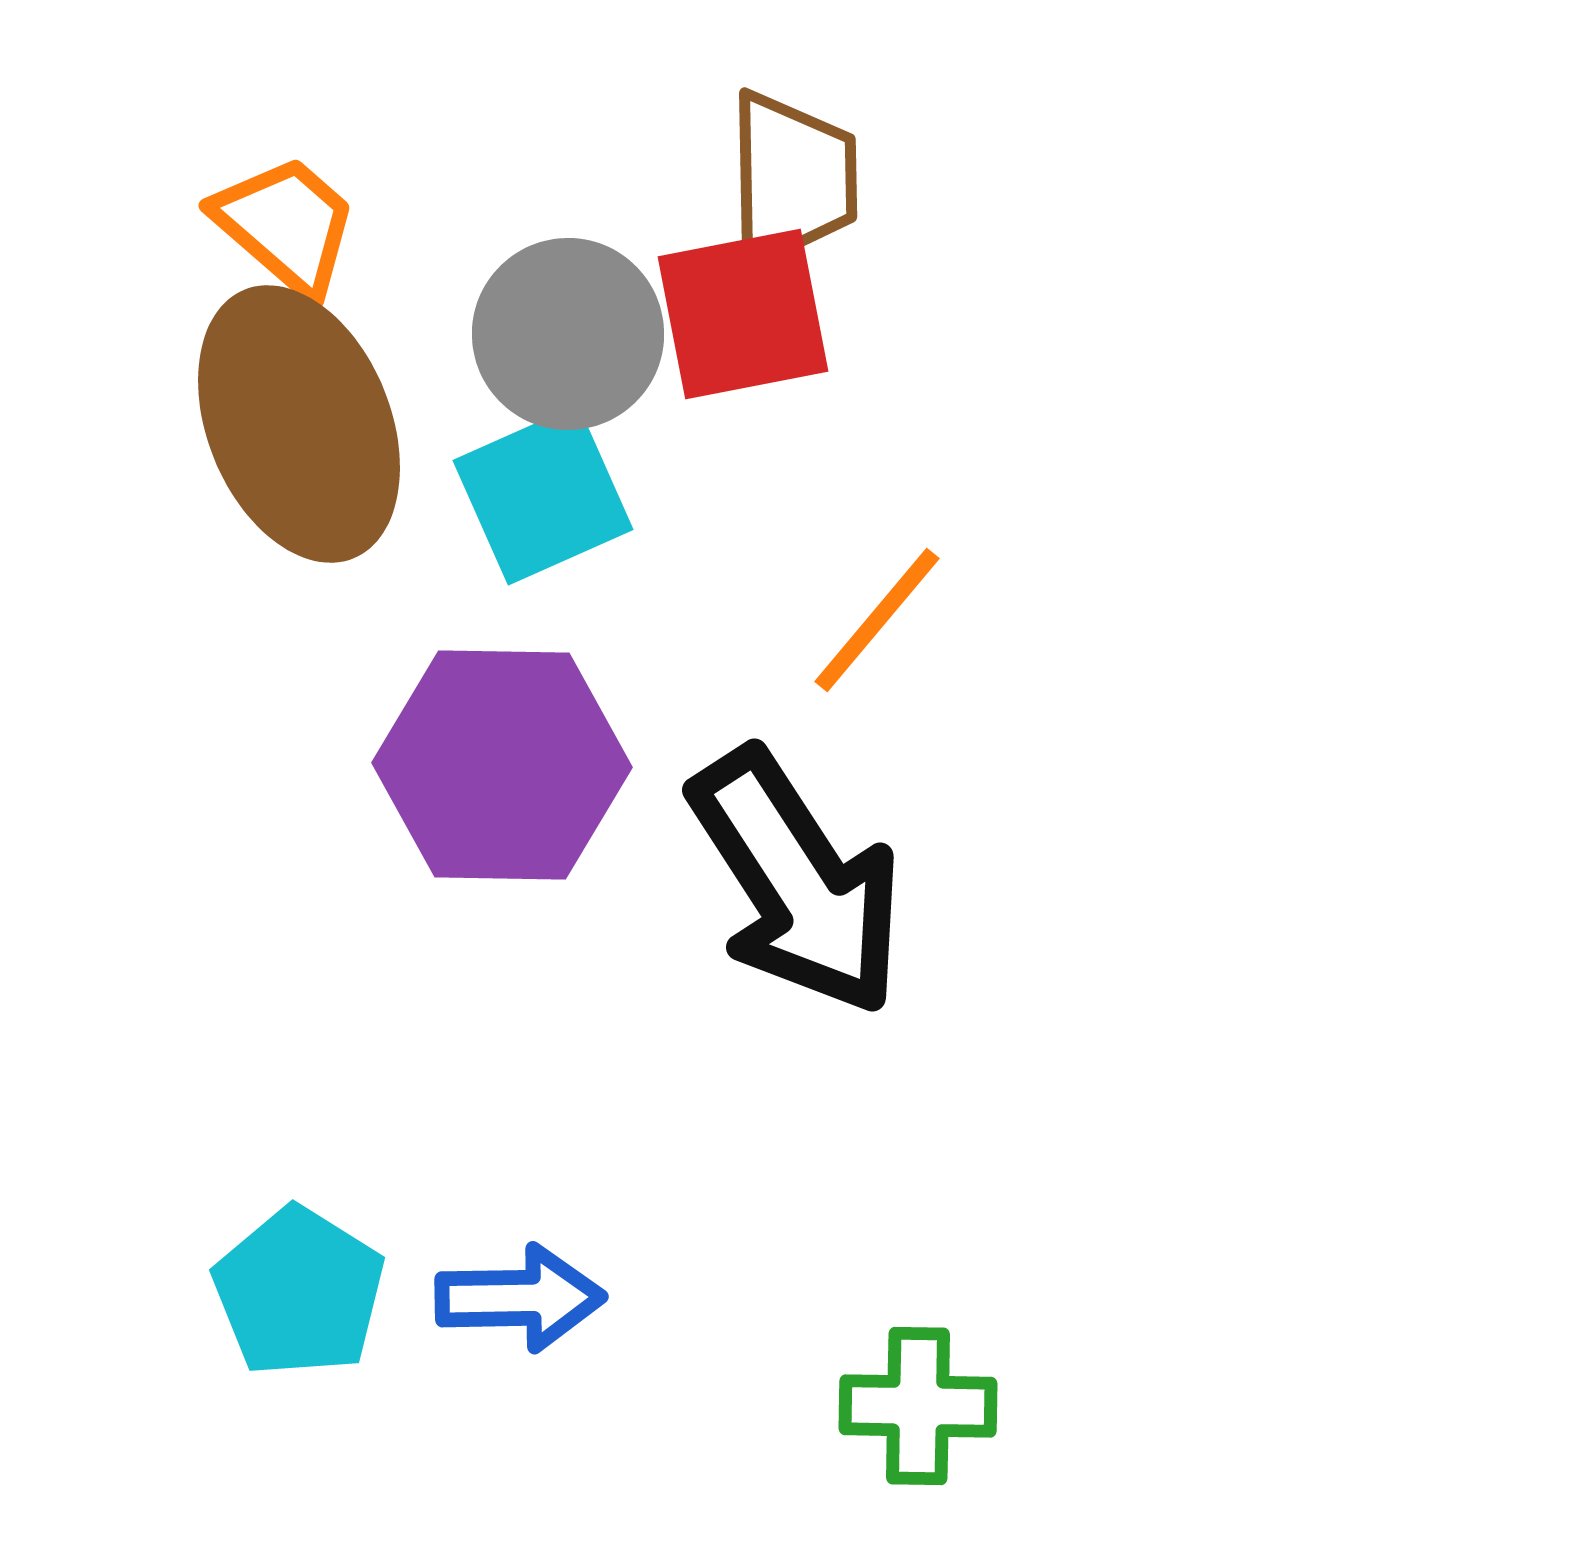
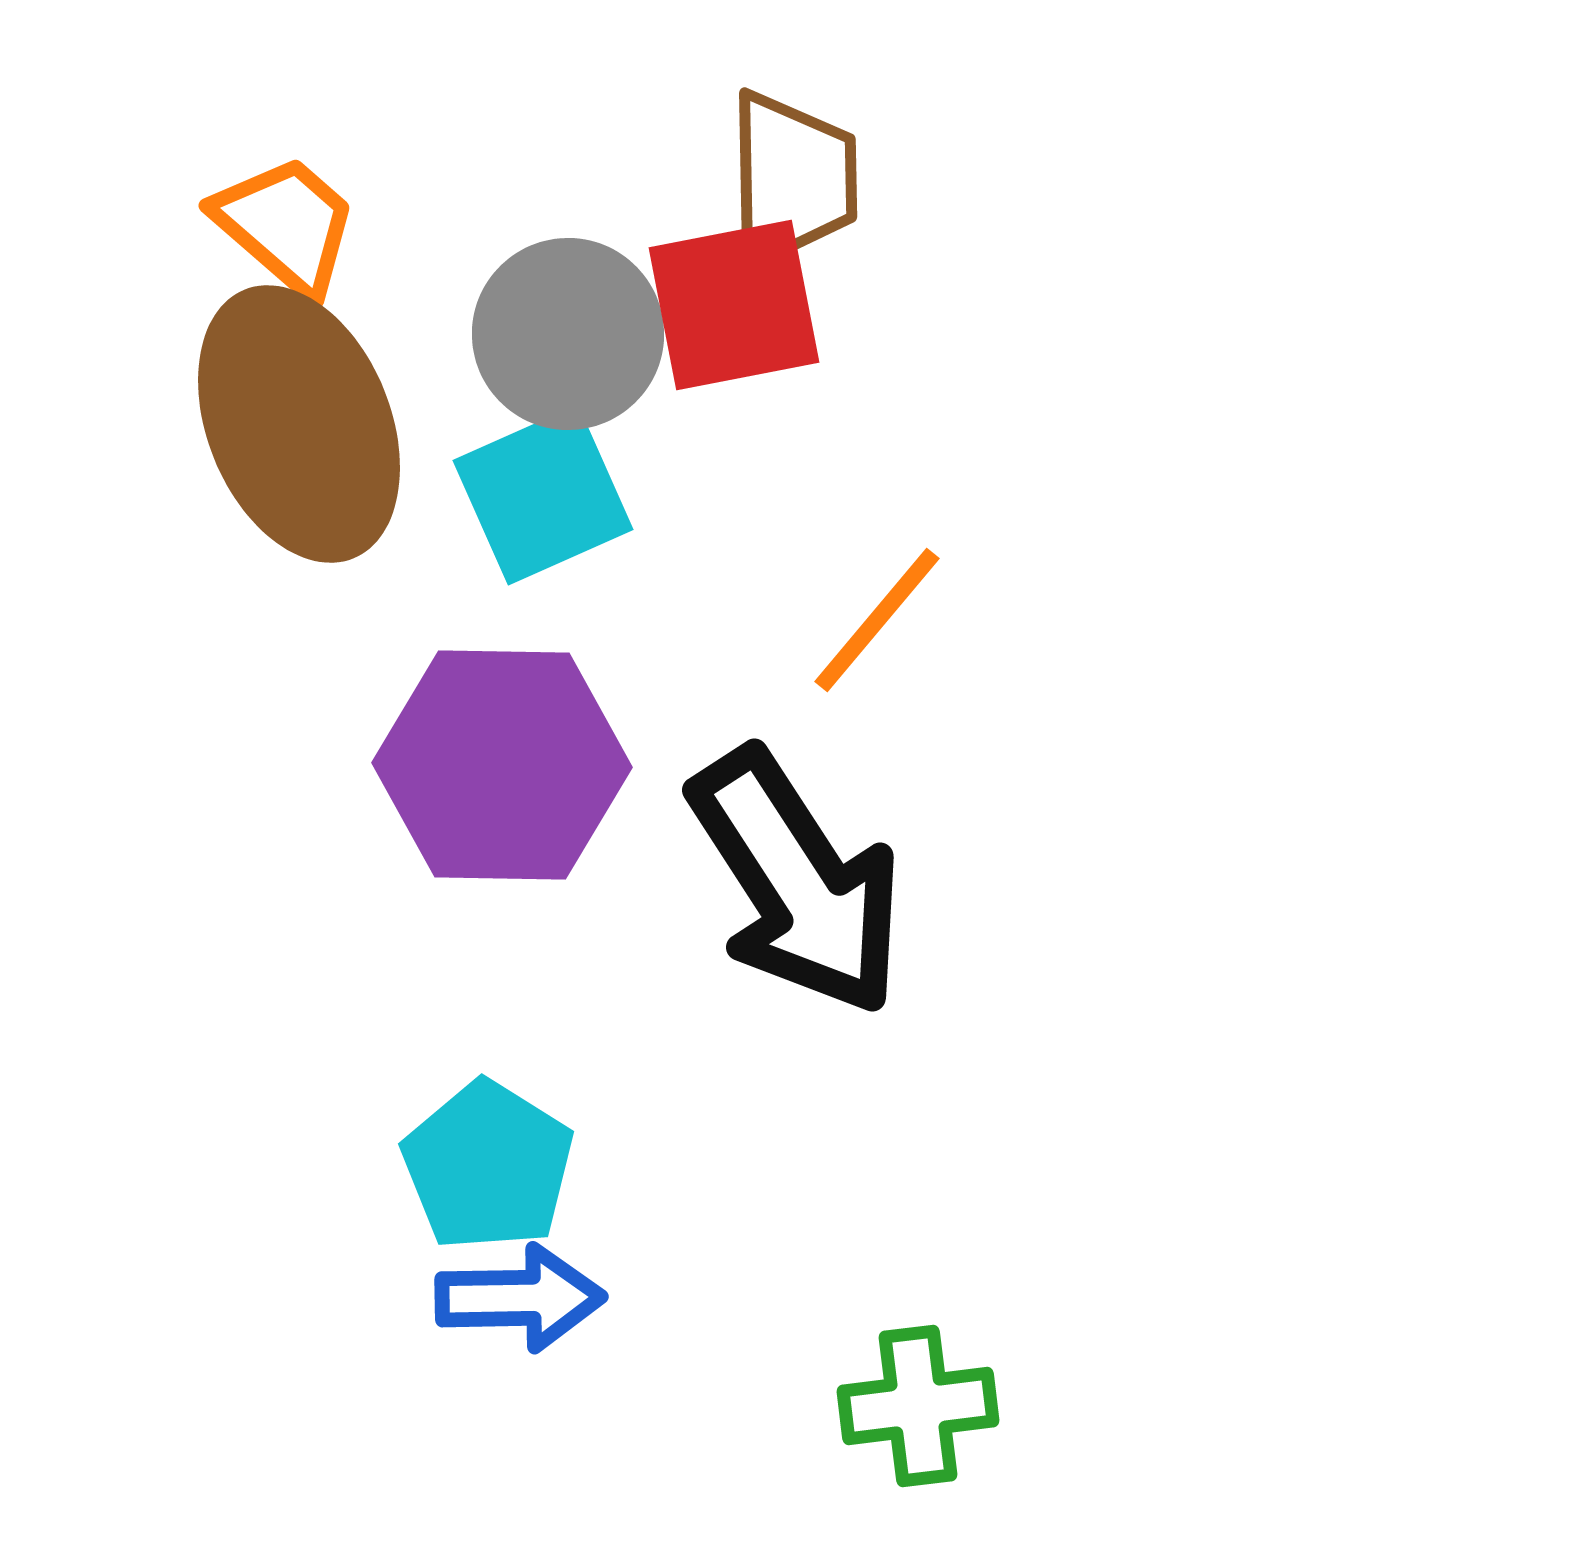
red square: moved 9 px left, 9 px up
cyan pentagon: moved 189 px right, 126 px up
green cross: rotated 8 degrees counterclockwise
